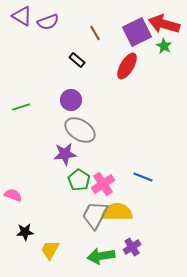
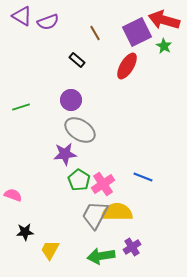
red arrow: moved 4 px up
